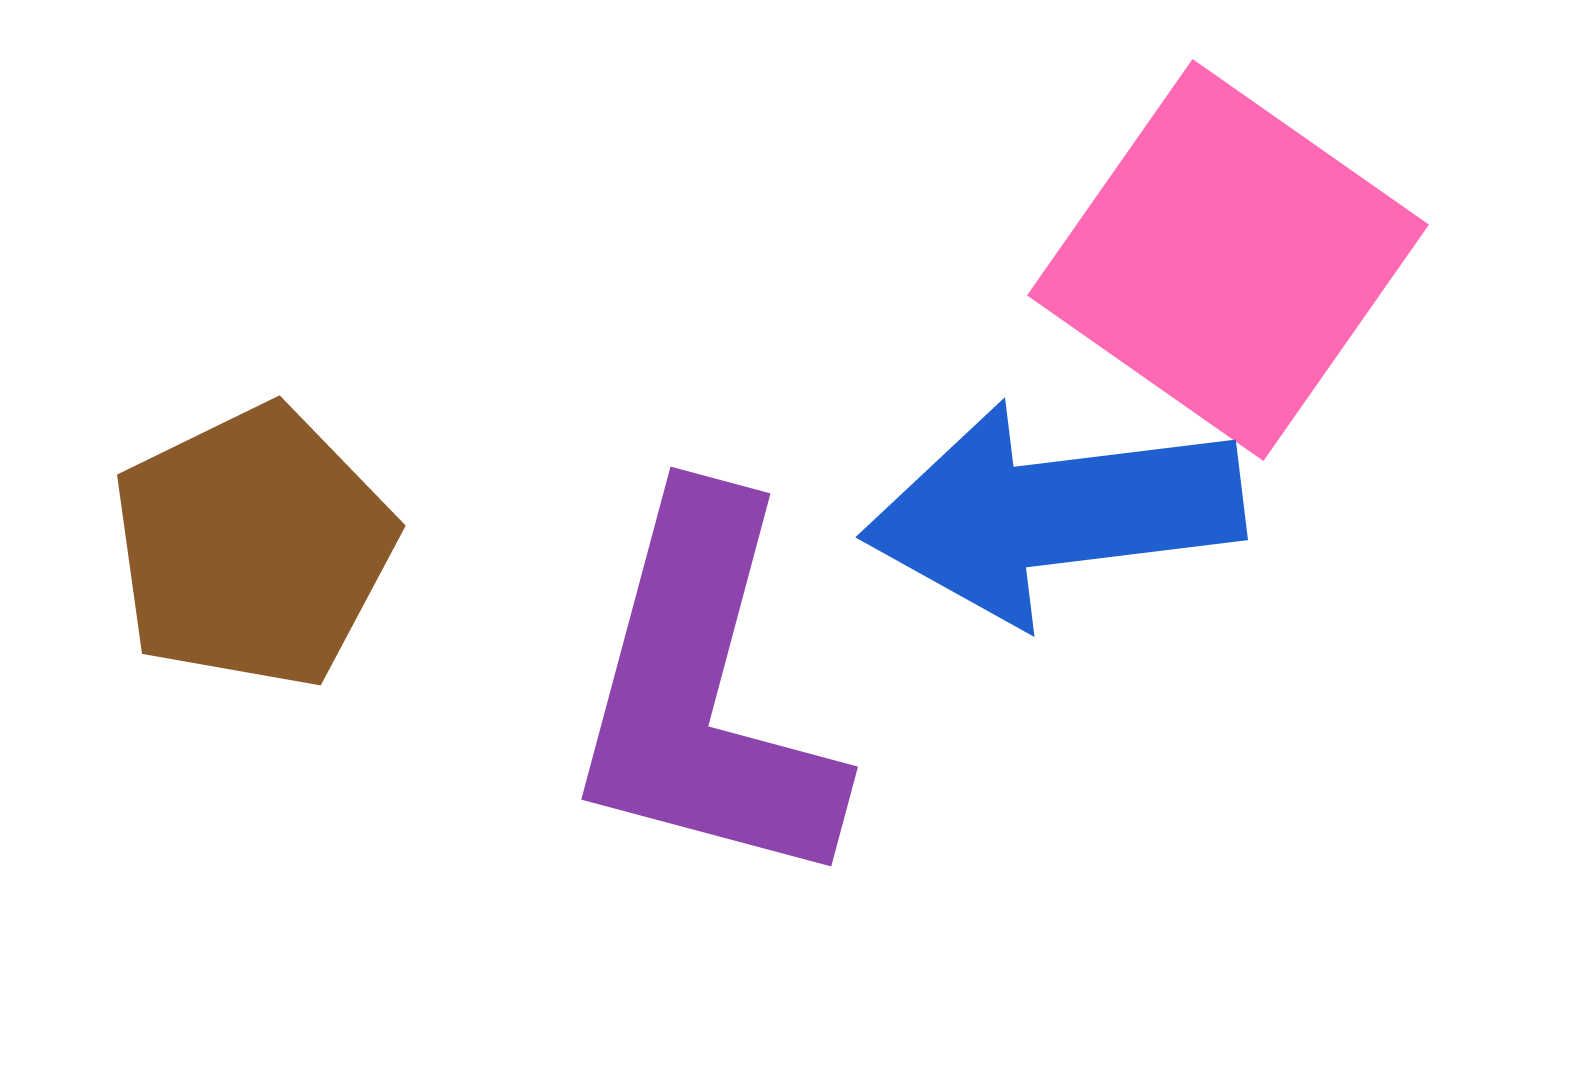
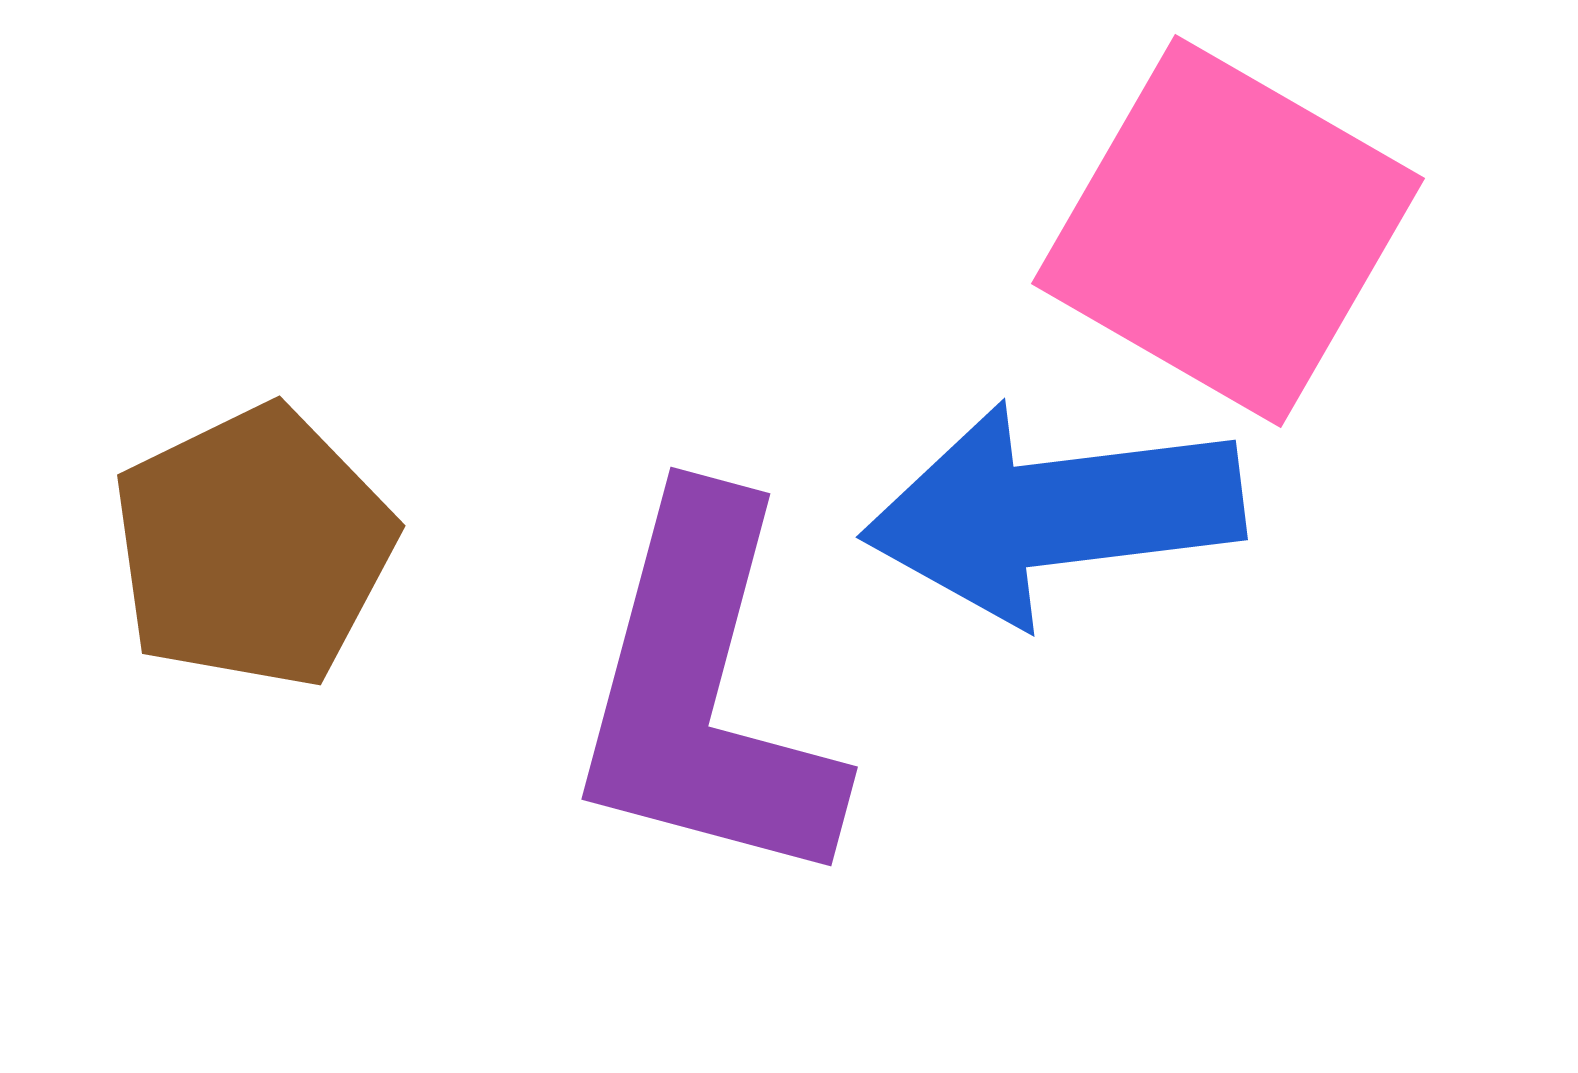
pink square: moved 29 px up; rotated 5 degrees counterclockwise
